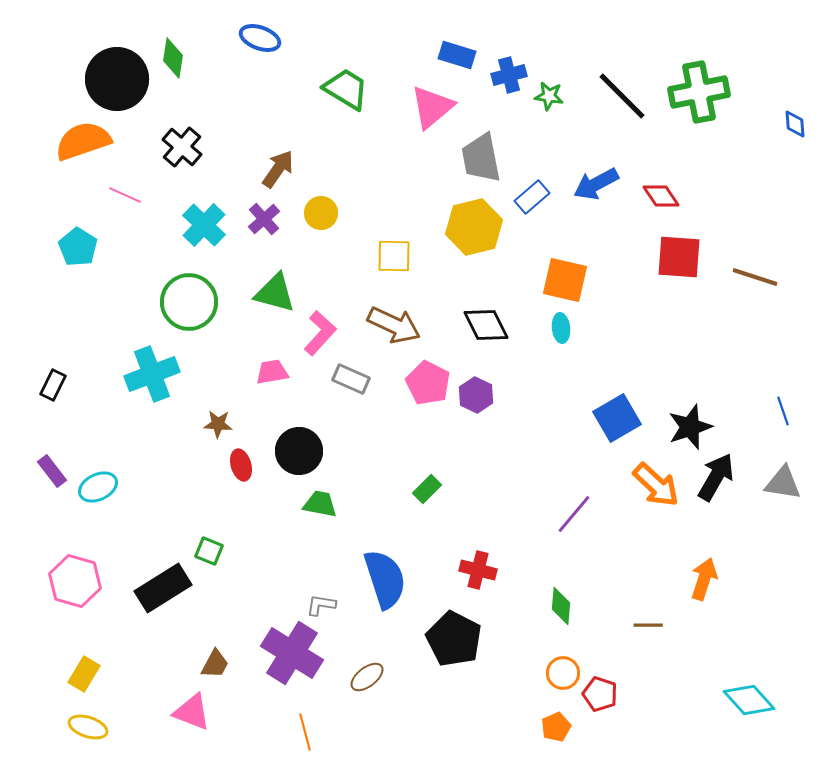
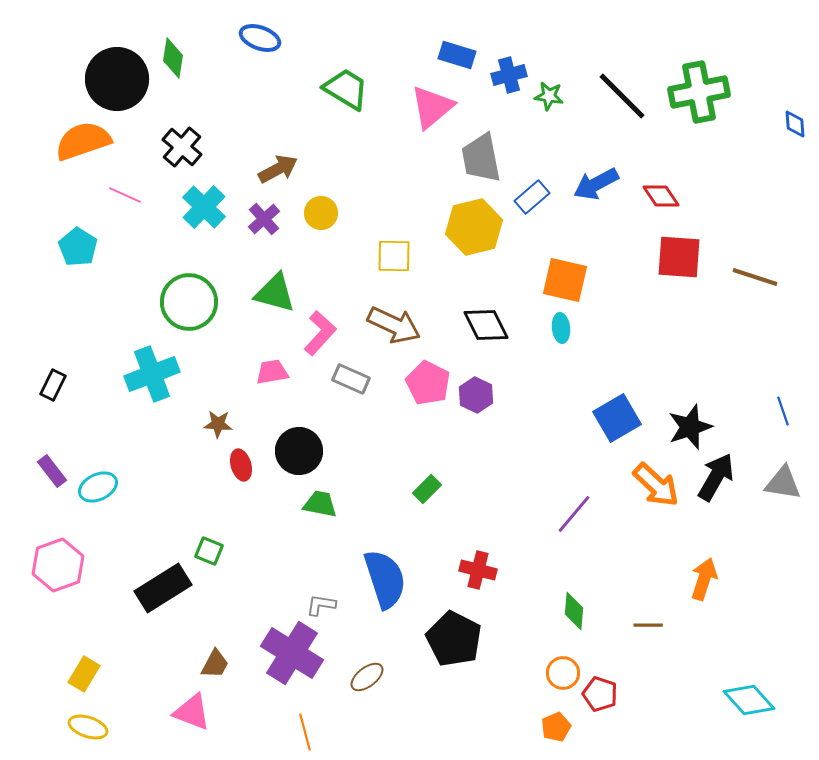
brown arrow at (278, 169): rotated 27 degrees clockwise
cyan cross at (204, 225): moved 18 px up
pink hexagon at (75, 581): moved 17 px left, 16 px up; rotated 24 degrees clockwise
green diamond at (561, 606): moved 13 px right, 5 px down
